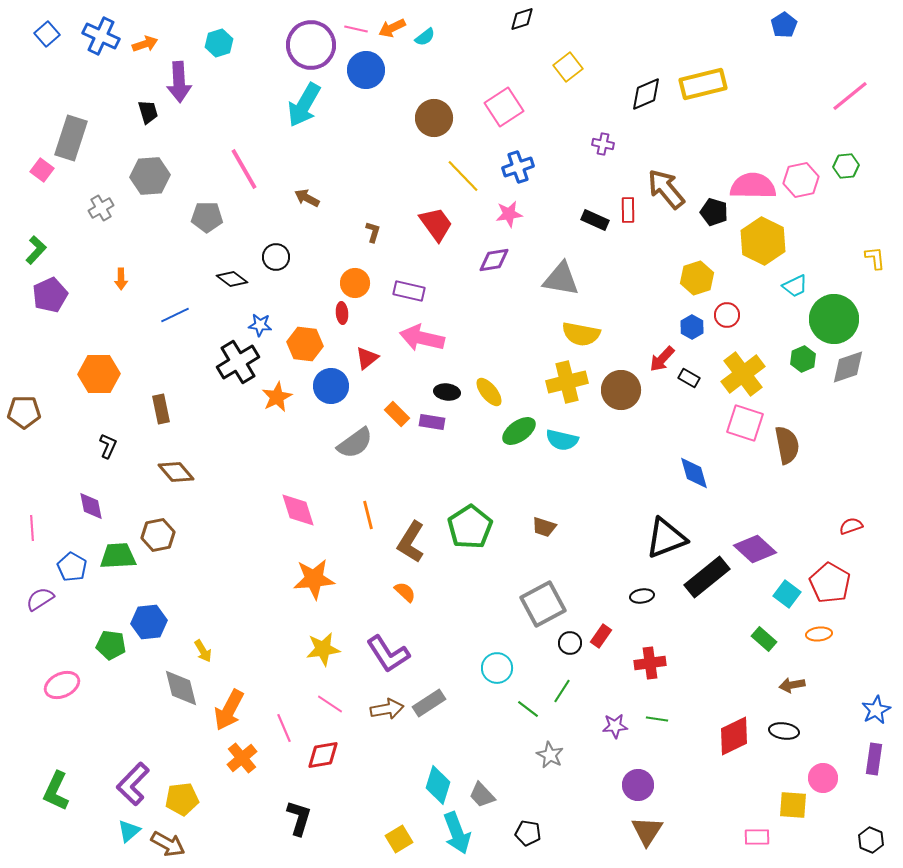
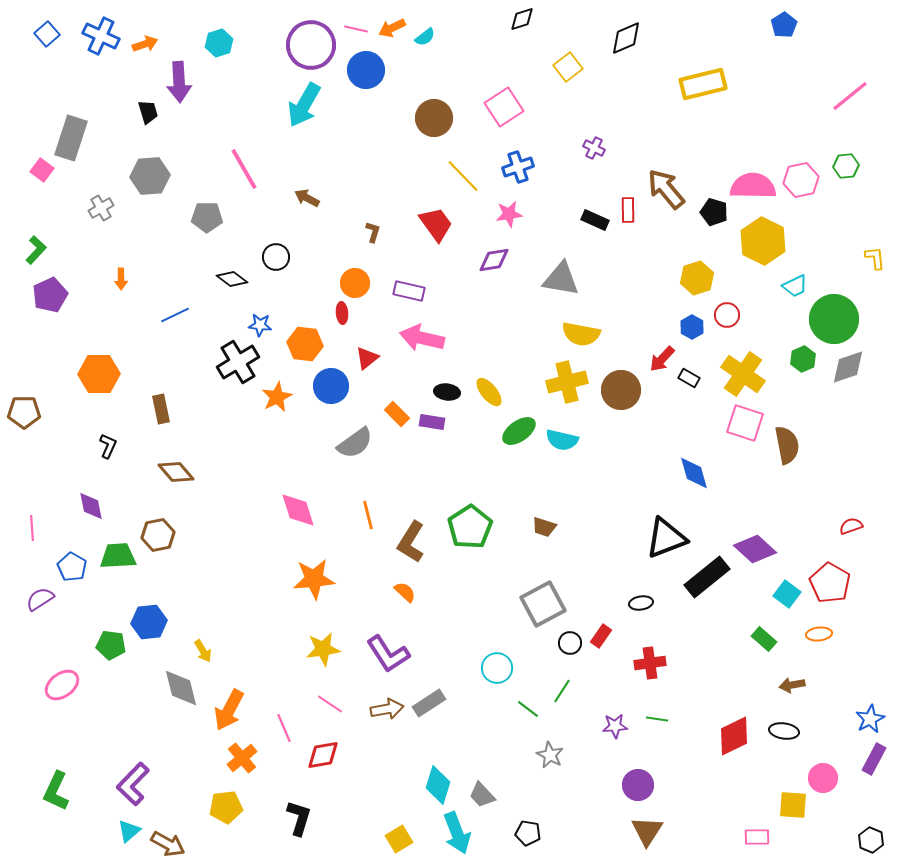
black diamond at (646, 94): moved 20 px left, 56 px up
purple cross at (603, 144): moved 9 px left, 4 px down; rotated 15 degrees clockwise
yellow cross at (743, 374): rotated 18 degrees counterclockwise
black ellipse at (642, 596): moved 1 px left, 7 px down
pink ellipse at (62, 685): rotated 12 degrees counterclockwise
blue star at (876, 710): moved 6 px left, 9 px down
purple rectangle at (874, 759): rotated 20 degrees clockwise
yellow pentagon at (182, 799): moved 44 px right, 8 px down
